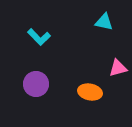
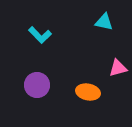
cyan L-shape: moved 1 px right, 2 px up
purple circle: moved 1 px right, 1 px down
orange ellipse: moved 2 px left
